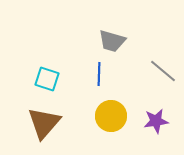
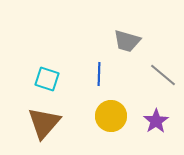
gray trapezoid: moved 15 px right
gray line: moved 4 px down
purple star: rotated 25 degrees counterclockwise
